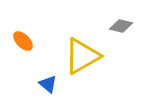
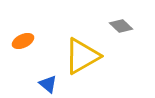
gray diamond: rotated 30 degrees clockwise
orange ellipse: rotated 70 degrees counterclockwise
